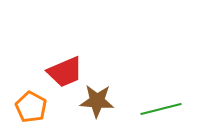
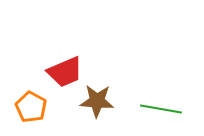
green line: rotated 24 degrees clockwise
